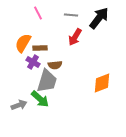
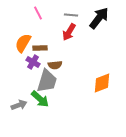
red arrow: moved 6 px left, 5 px up
